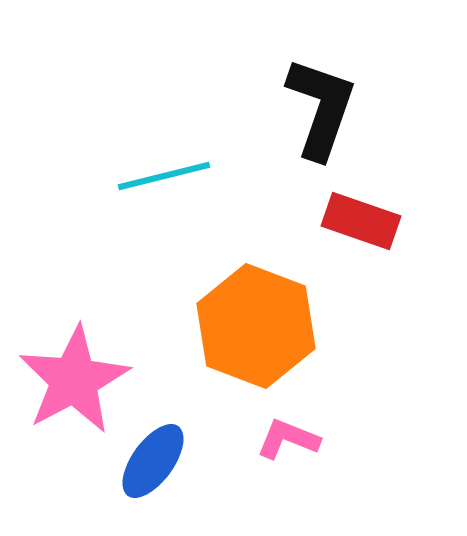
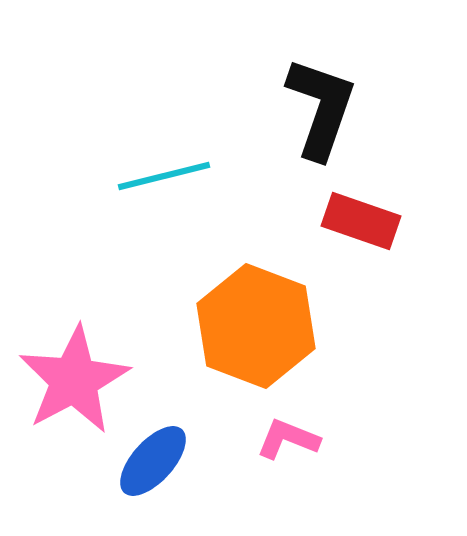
blue ellipse: rotated 6 degrees clockwise
